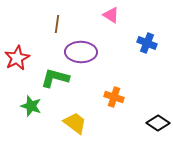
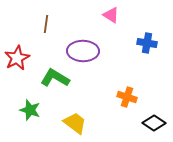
brown line: moved 11 px left
blue cross: rotated 12 degrees counterclockwise
purple ellipse: moved 2 px right, 1 px up
green L-shape: rotated 16 degrees clockwise
orange cross: moved 13 px right
green star: moved 1 px left, 4 px down
black diamond: moved 4 px left
